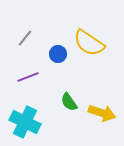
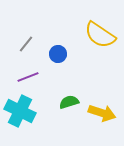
gray line: moved 1 px right, 6 px down
yellow semicircle: moved 11 px right, 8 px up
green semicircle: rotated 108 degrees clockwise
cyan cross: moved 5 px left, 11 px up
